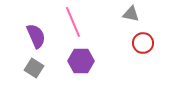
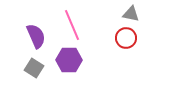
pink line: moved 1 px left, 3 px down
red circle: moved 17 px left, 5 px up
purple hexagon: moved 12 px left, 1 px up
